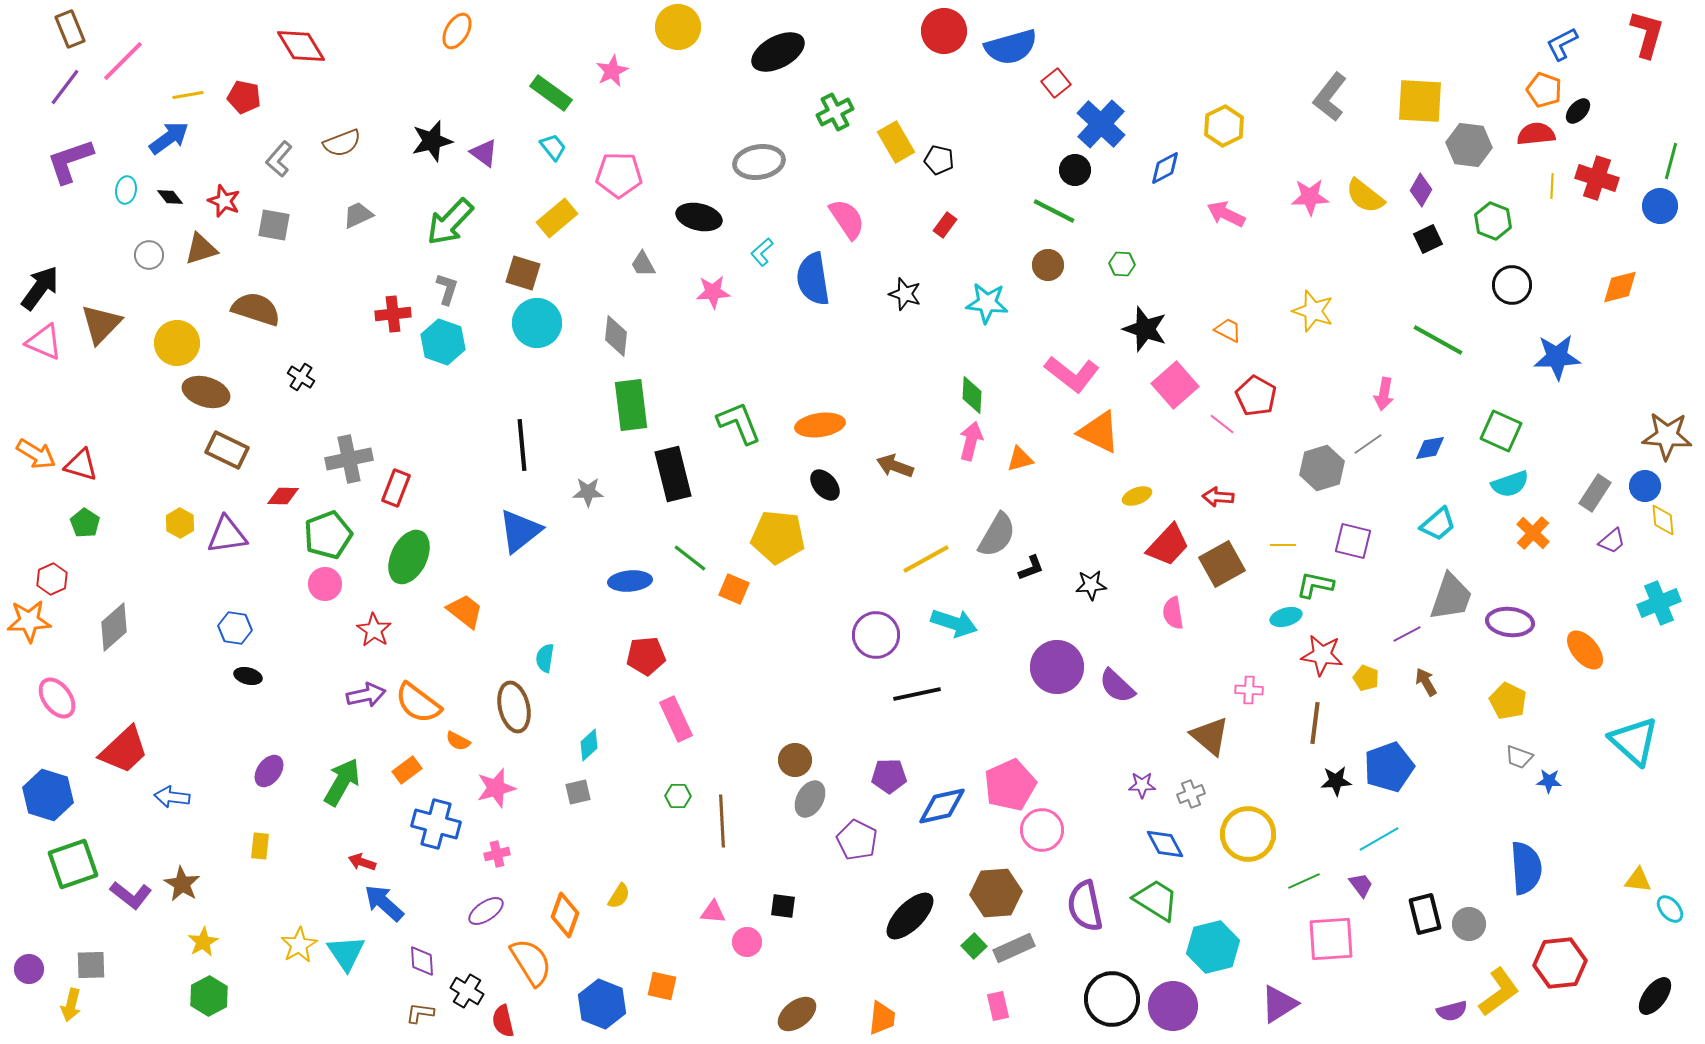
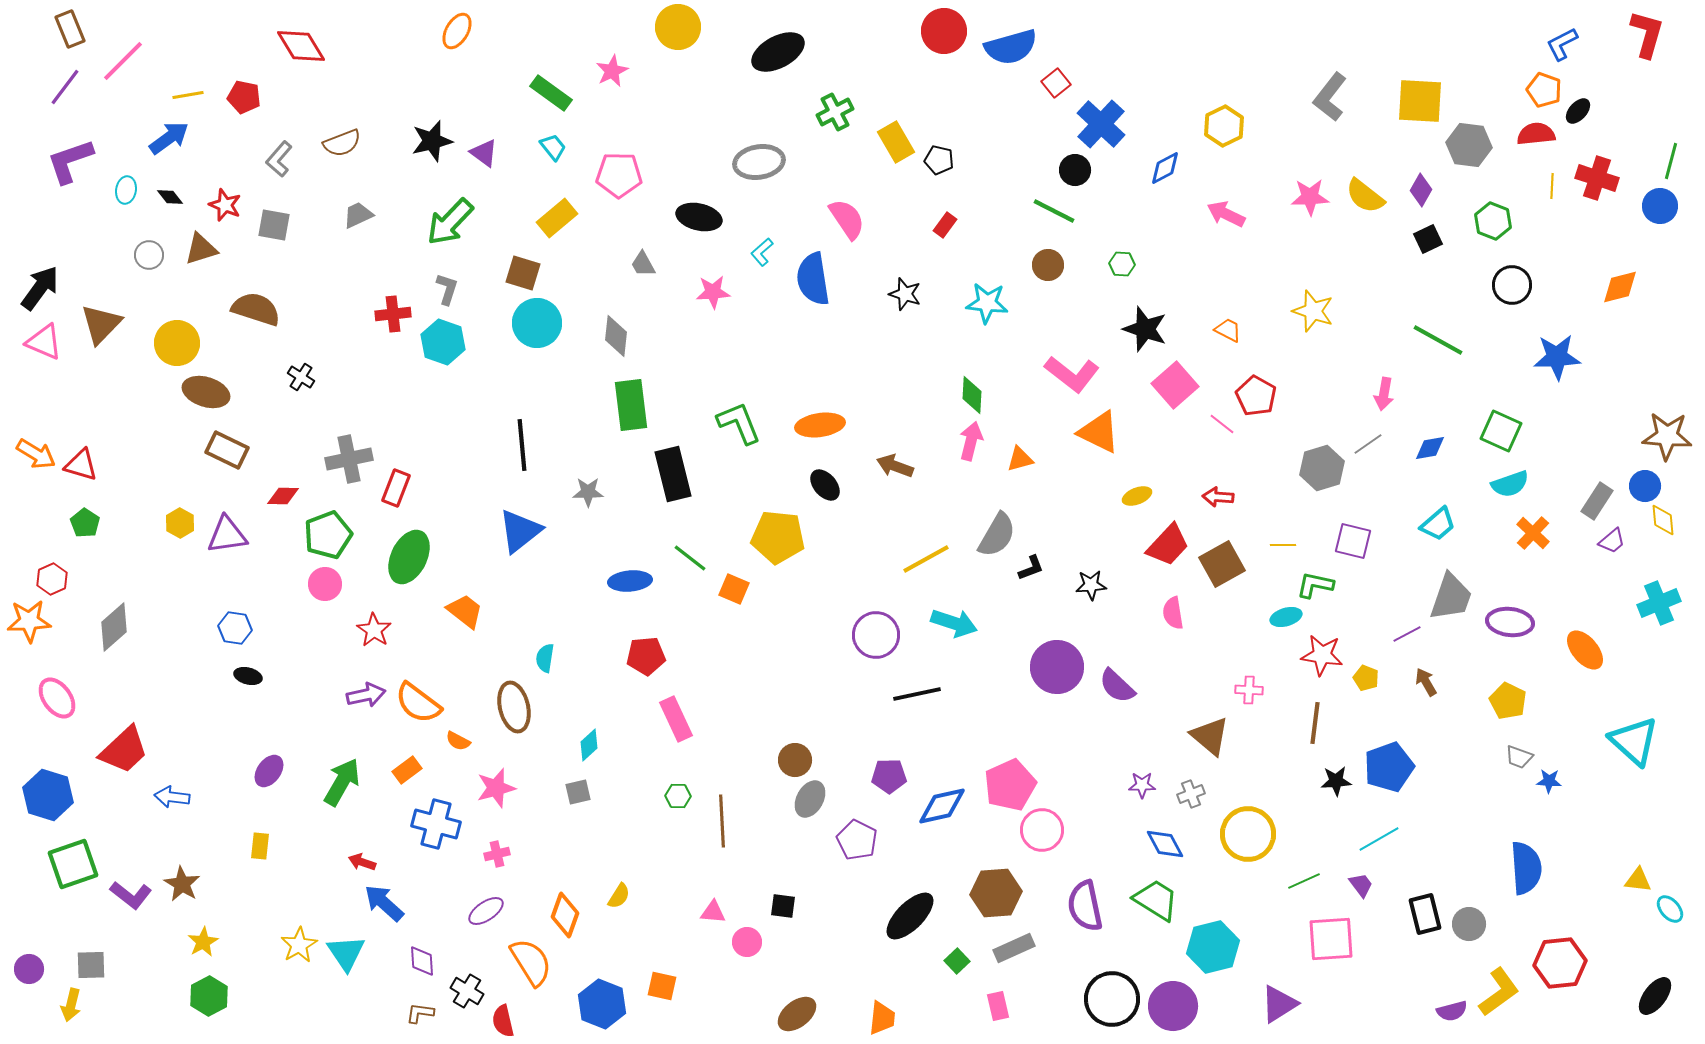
red star at (224, 201): moved 1 px right, 4 px down
gray rectangle at (1595, 493): moved 2 px right, 8 px down
green square at (974, 946): moved 17 px left, 15 px down
